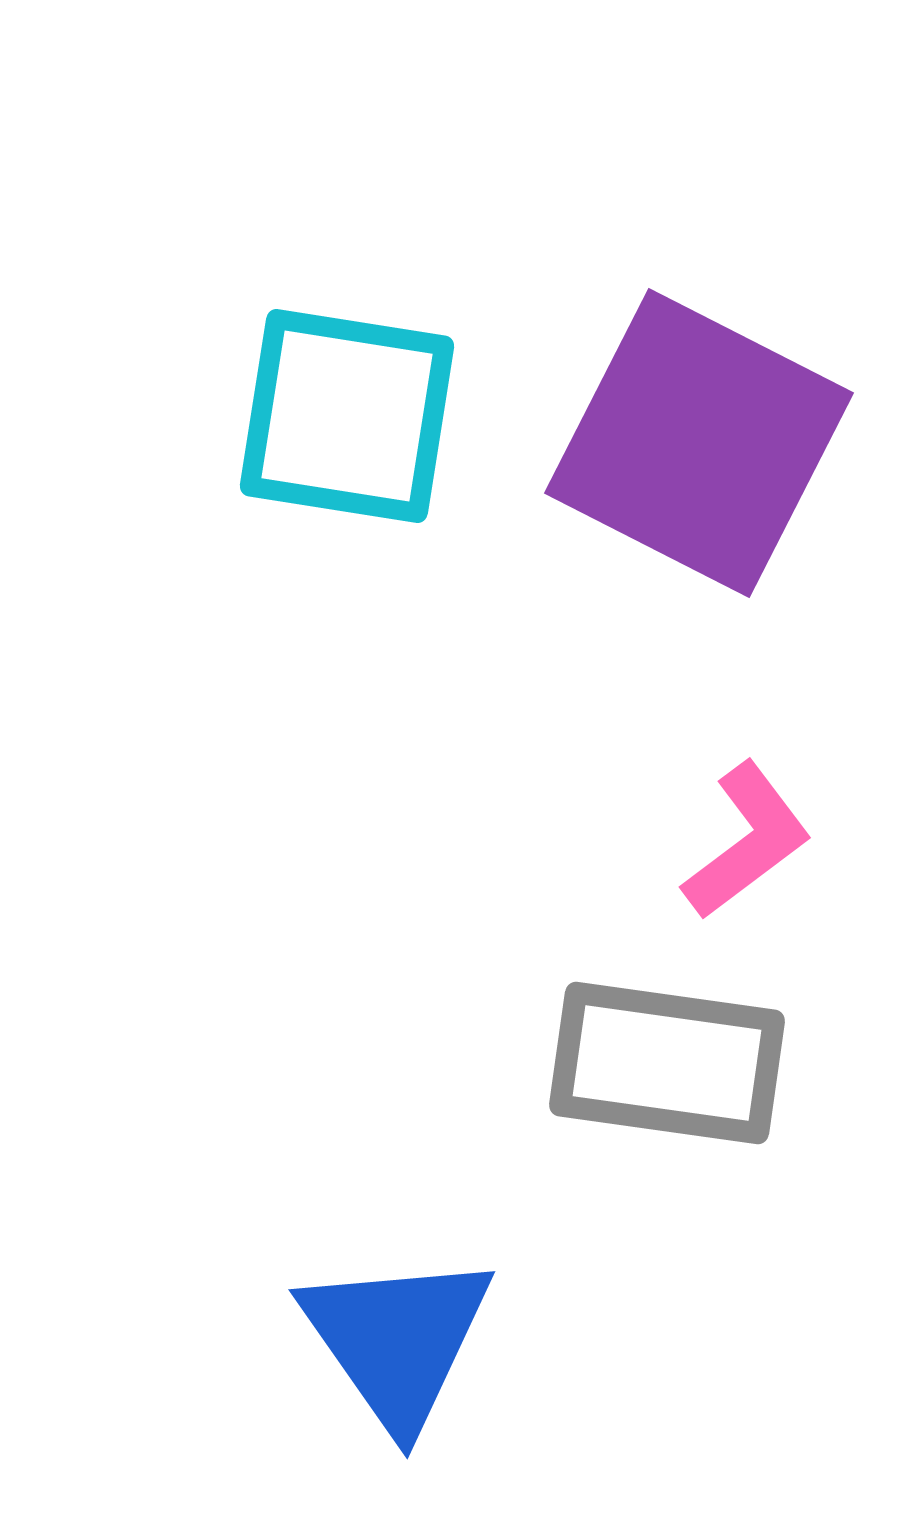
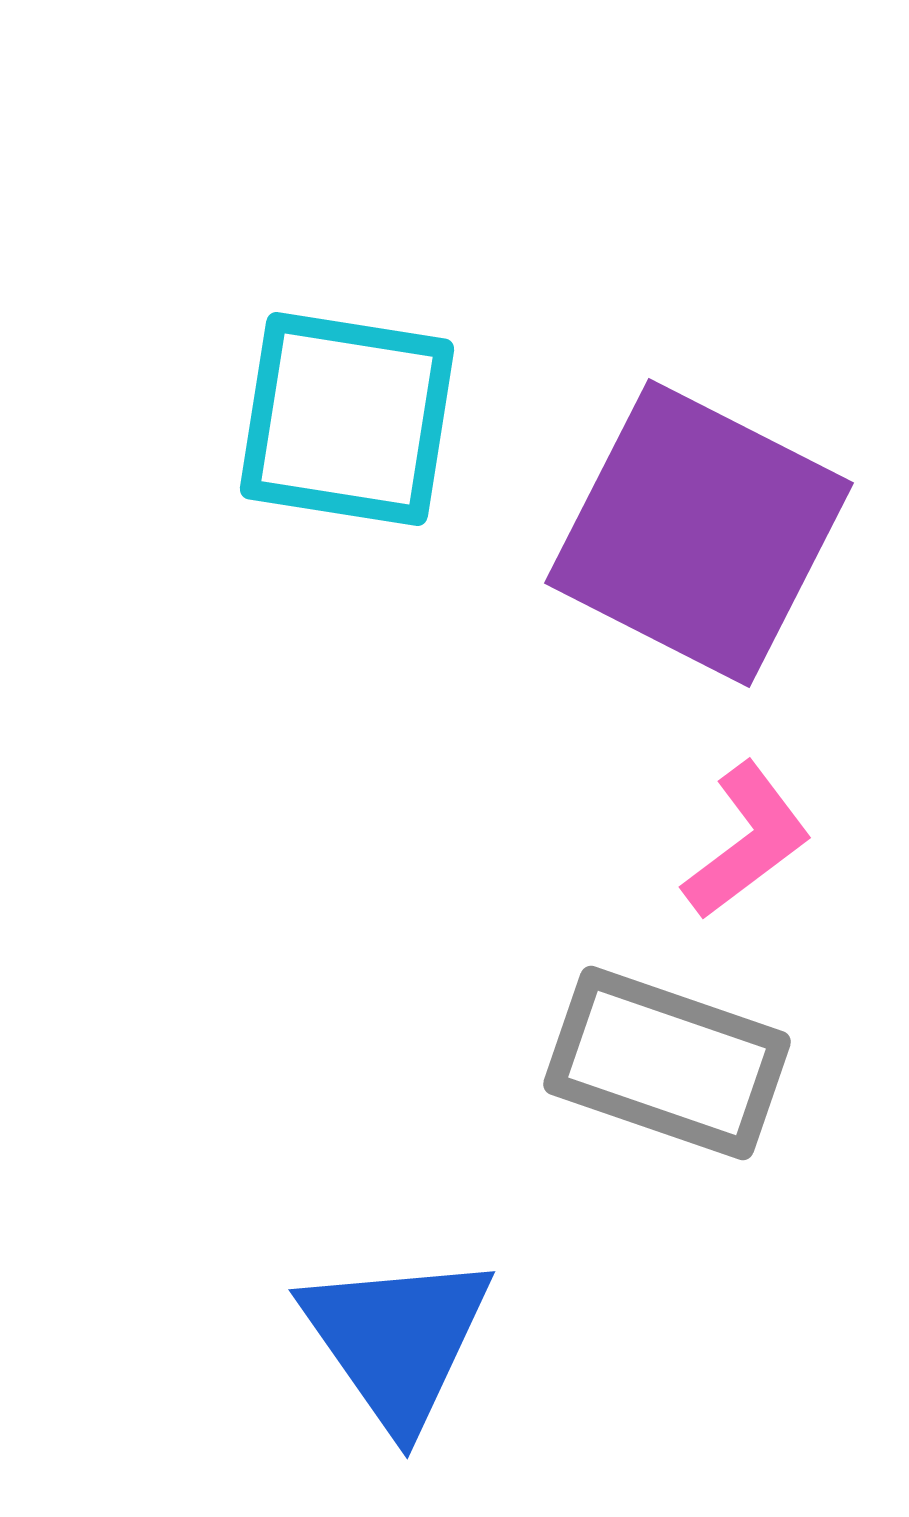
cyan square: moved 3 px down
purple square: moved 90 px down
gray rectangle: rotated 11 degrees clockwise
